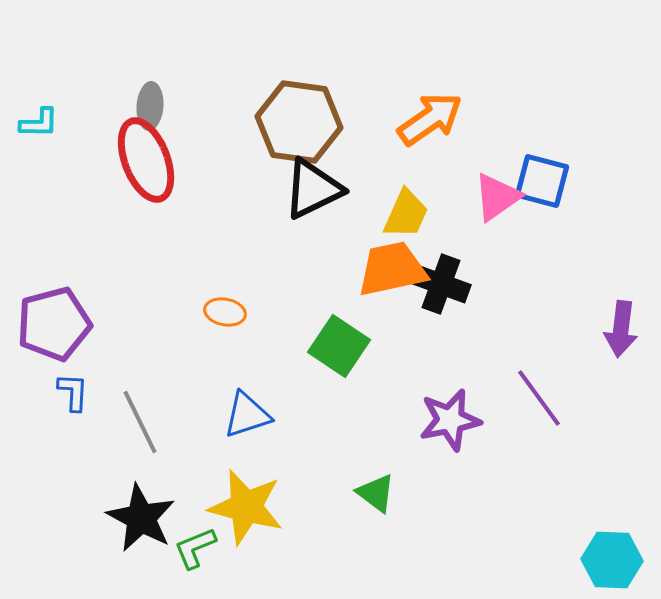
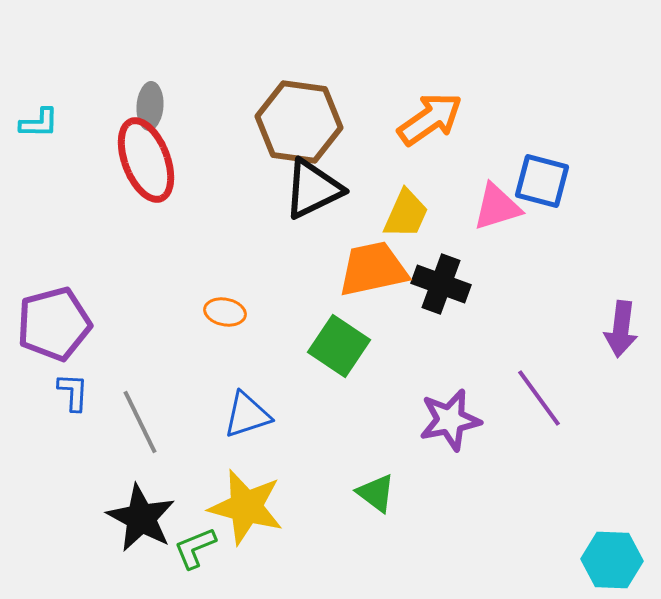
pink triangle: moved 10 px down; rotated 18 degrees clockwise
orange trapezoid: moved 19 px left
